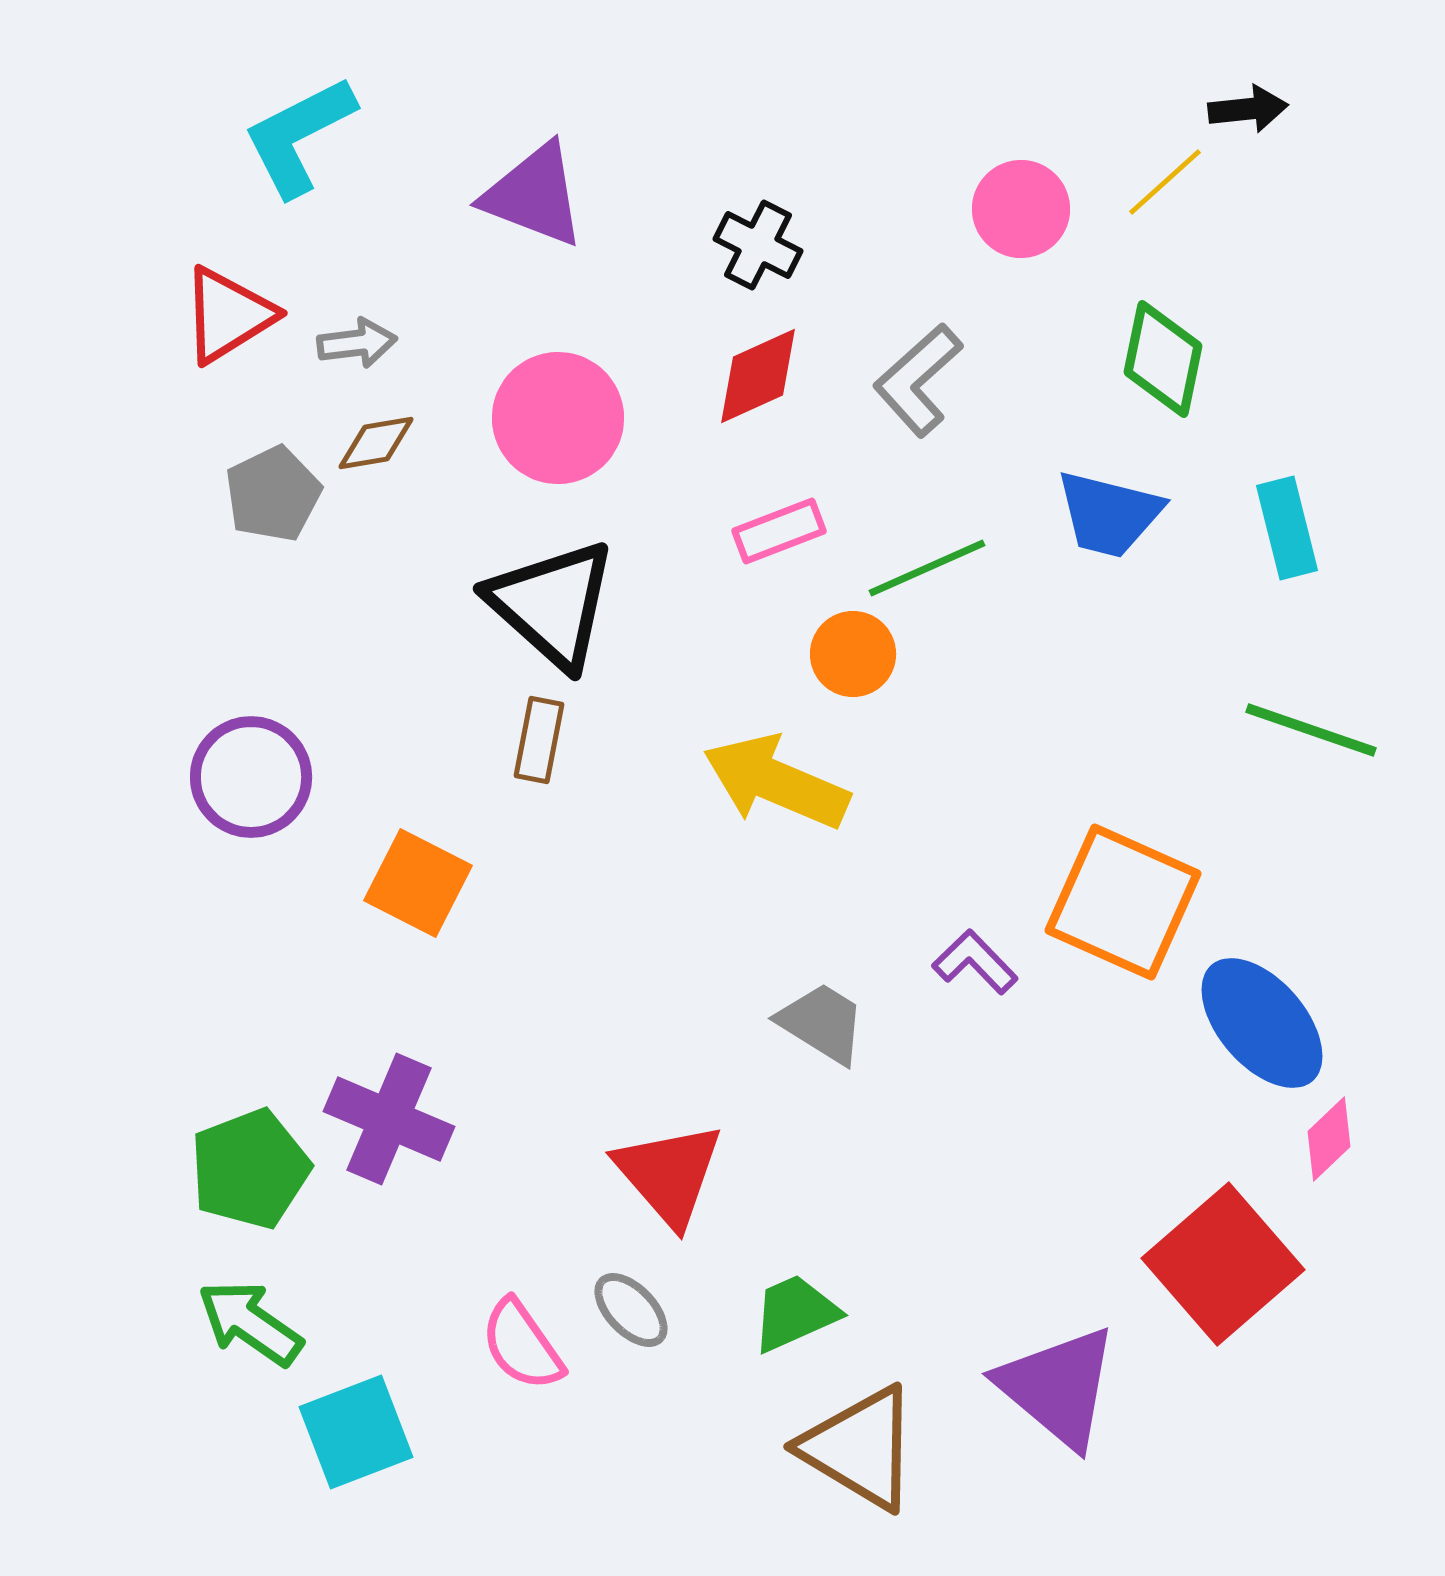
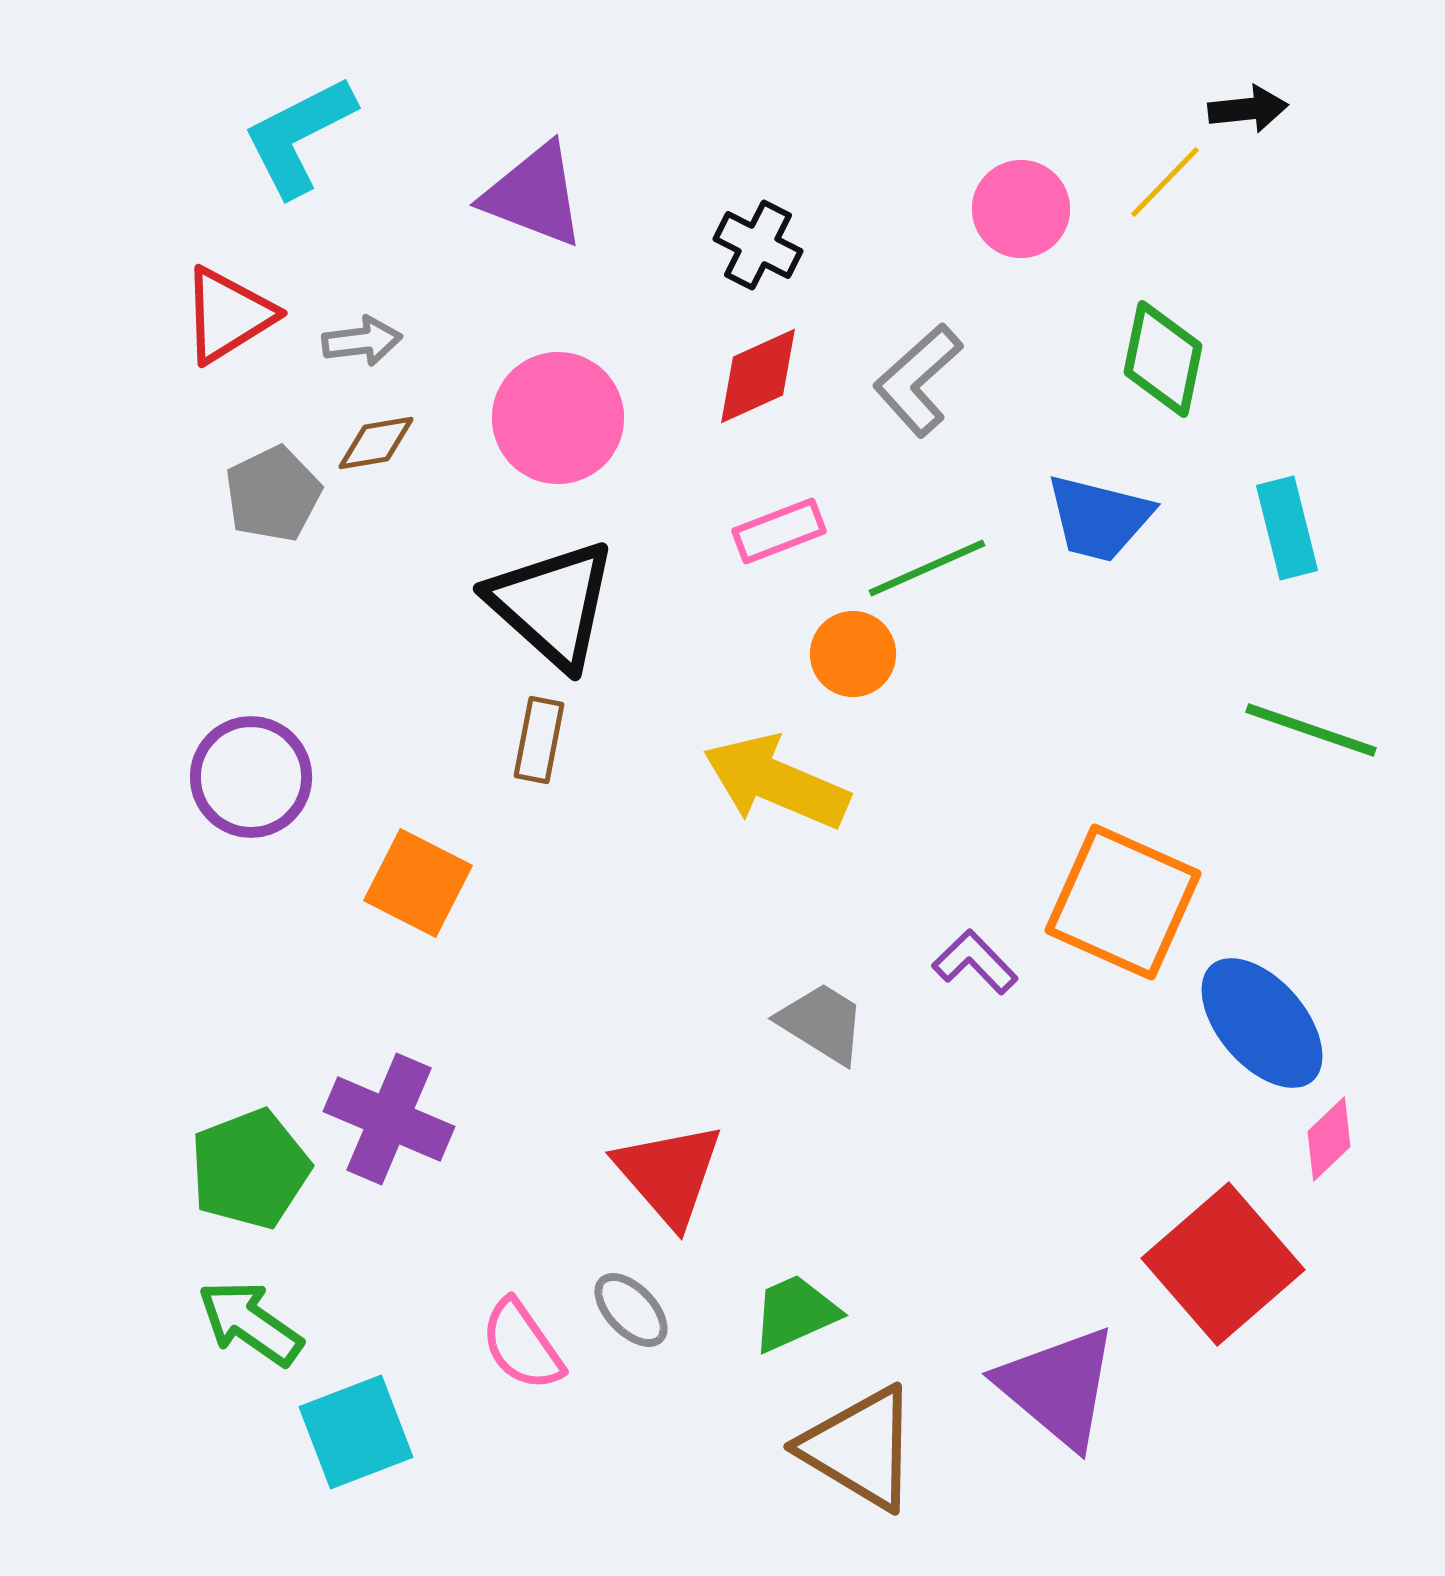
yellow line at (1165, 182): rotated 4 degrees counterclockwise
gray arrow at (357, 343): moved 5 px right, 2 px up
blue trapezoid at (1109, 514): moved 10 px left, 4 px down
